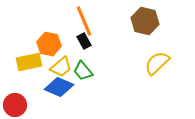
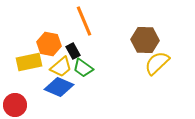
brown hexagon: moved 19 px down; rotated 12 degrees counterclockwise
black rectangle: moved 11 px left, 10 px down
green trapezoid: moved 3 px up; rotated 15 degrees counterclockwise
